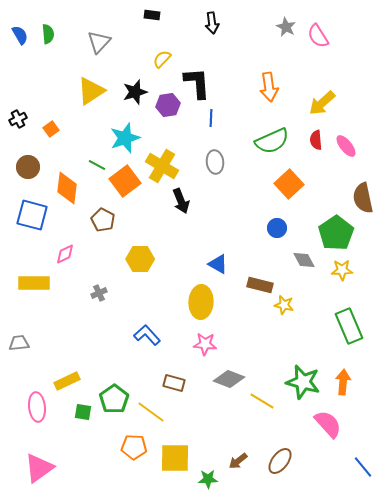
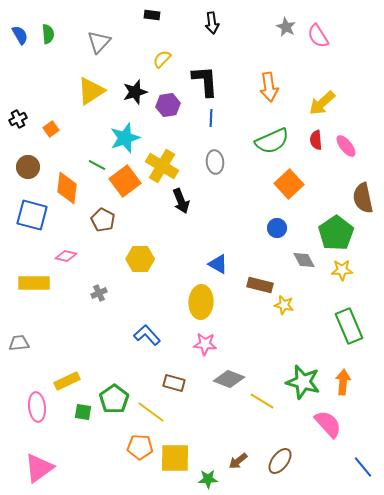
black L-shape at (197, 83): moved 8 px right, 2 px up
pink diamond at (65, 254): moved 1 px right, 2 px down; rotated 40 degrees clockwise
orange pentagon at (134, 447): moved 6 px right
